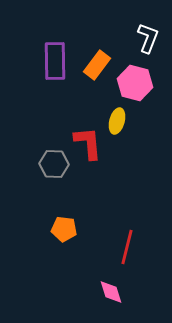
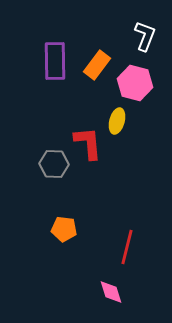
white L-shape: moved 3 px left, 2 px up
